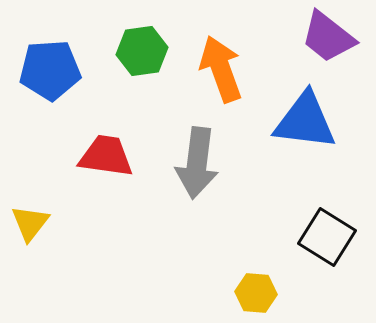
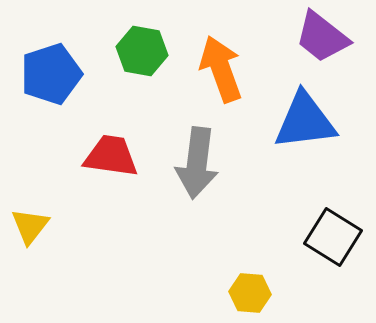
purple trapezoid: moved 6 px left
green hexagon: rotated 18 degrees clockwise
blue pentagon: moved 1 px right, 4 px down; rotated 14 degrees counterclockwise
blue triangle: rotated 14 degrees counterclockwise
red trapezoid: moved 5 px right
yellow triangle: moved 3 px down
black square: moved 6 px right
yellow hexagon: moved 6 px left
